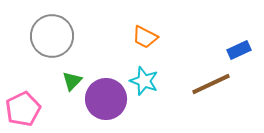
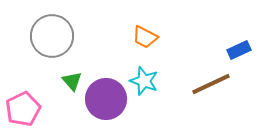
green triangle: rotated 25 degrees counterclockwise
